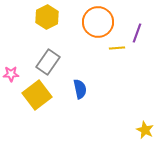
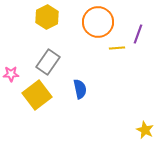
purple line: moved 1 px right, 1 px down
